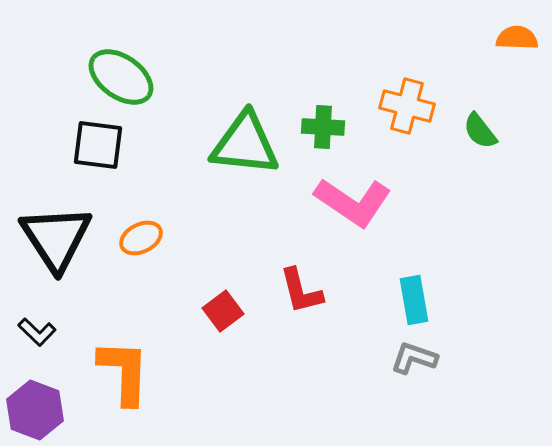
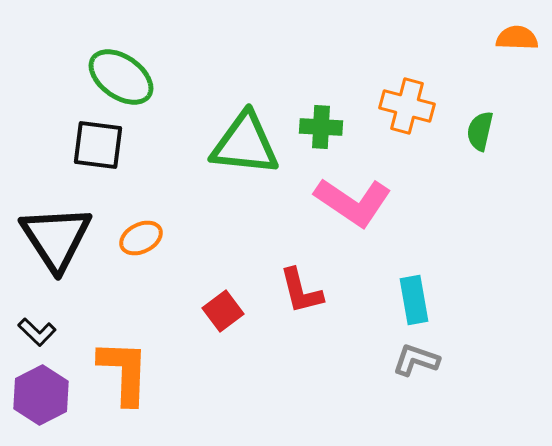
green cross: moved 2 px left
green semicircle: rotated 51 degrees clockwise
gray L-shape: moved 2 px right, 2 px down
purple hexagon: moved 6 px right, 15 px up; rotated 12 degrees clockwise
